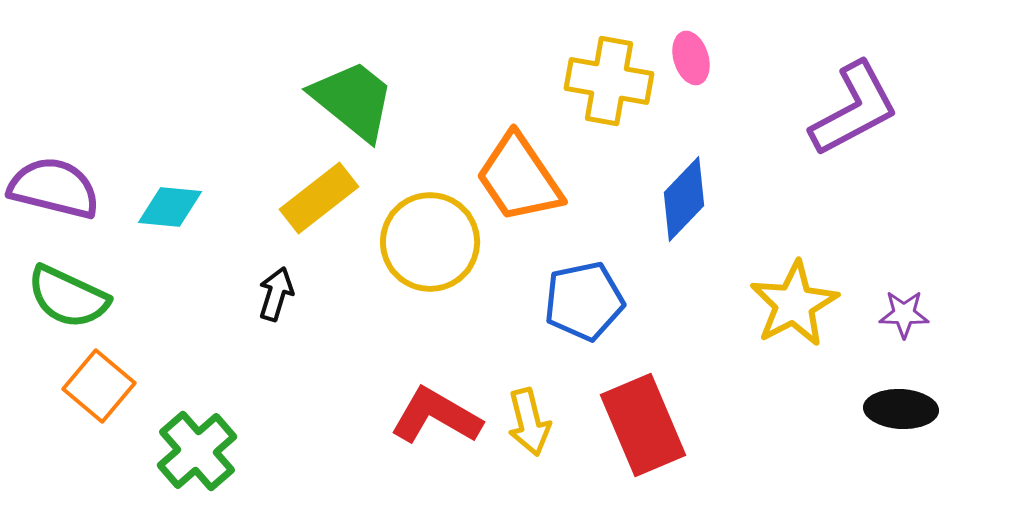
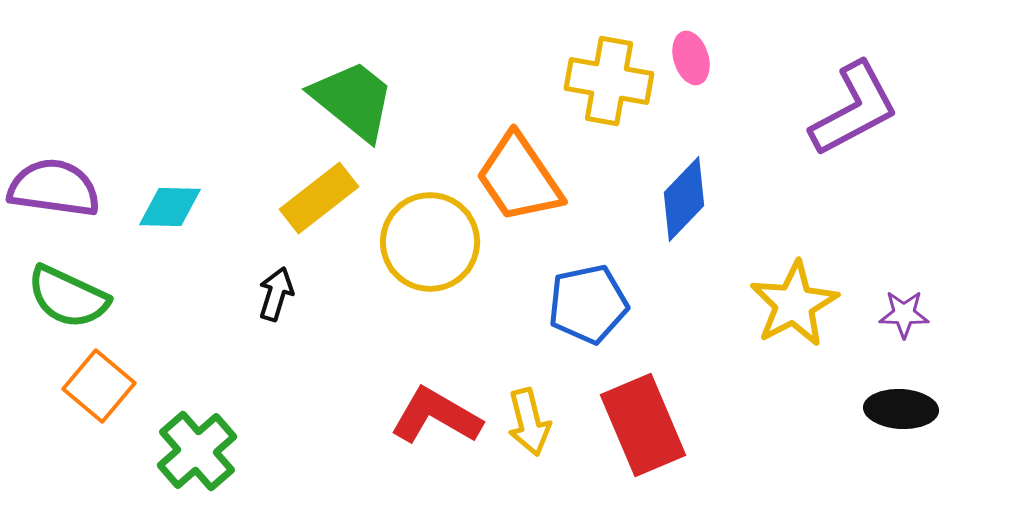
purple semicircle: rotated 6 degrees counterclockwise
cyan diamond: rotated 4 degrees counterclockwise
blue pentagon: moved 4 px right, 3 px down
